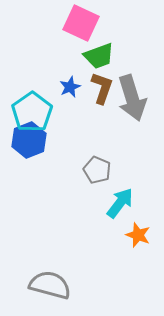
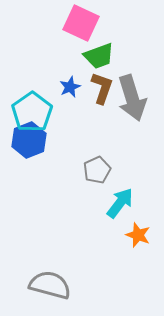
gray pentagon: rotated 24 degrees clockwise
